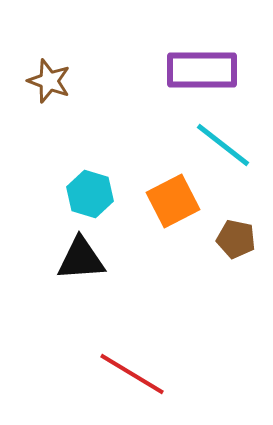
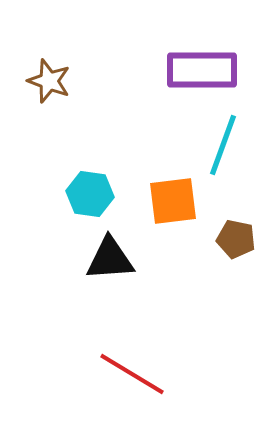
cyan line: rotated 72 degrees clockwise
cyan hexagon: rotated 9 degrees counterclockwise
orange square: rotated 20 degrees clockwise
black triangle: moved 29 px right
